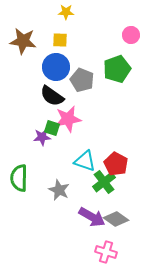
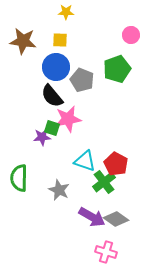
black semicircle: rotated 15 degrees clockwise
